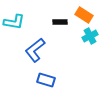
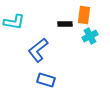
orange rectangle: rotated 66 degrees clockwise
black rectangle: moved 5 px right, 2 px down
blue L-shape: moved 3 px right
